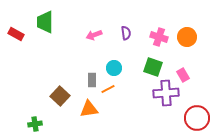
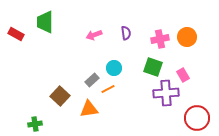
pink cross: moved 1 px right, 2 px down; rotated 30 degrees counterclockwise
gray rectangle: rotated 48 degrees clockwise
